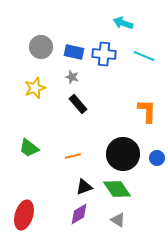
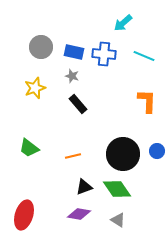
cyan arrow: rotated 60 degrees counterclockwise
gray star: moved 1 px up
orange L-shape: moved 10 px up
blue circle: moved 7 px up
purple diamond: rotated 40 degrees clockwise
